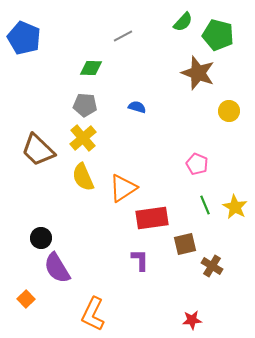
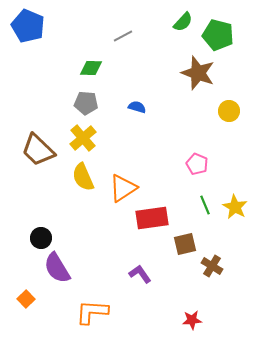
blue pentagon: moved 4 px right, 12 px up
gray pentagon: moved 1 px right, 2 px up
purple L-shape: moved 14 px down; rotated 35 degrees counterclockwise
orange L-shape: moved 1 px left, 2 px up; rotated 68 degrees clockwise
